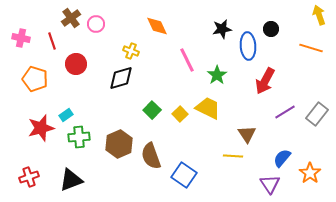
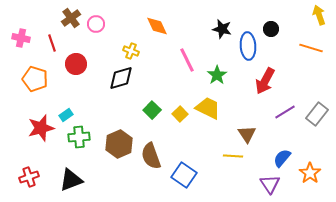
black star: rotated 24 degrees clockwise
red line: moved 2 px down
